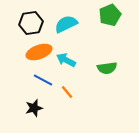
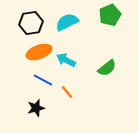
cyan semicircle: moved 1 px right, 2 px up
green semicircle: rotated 30 degrees counterclockwise
black star: moved 2 px right
